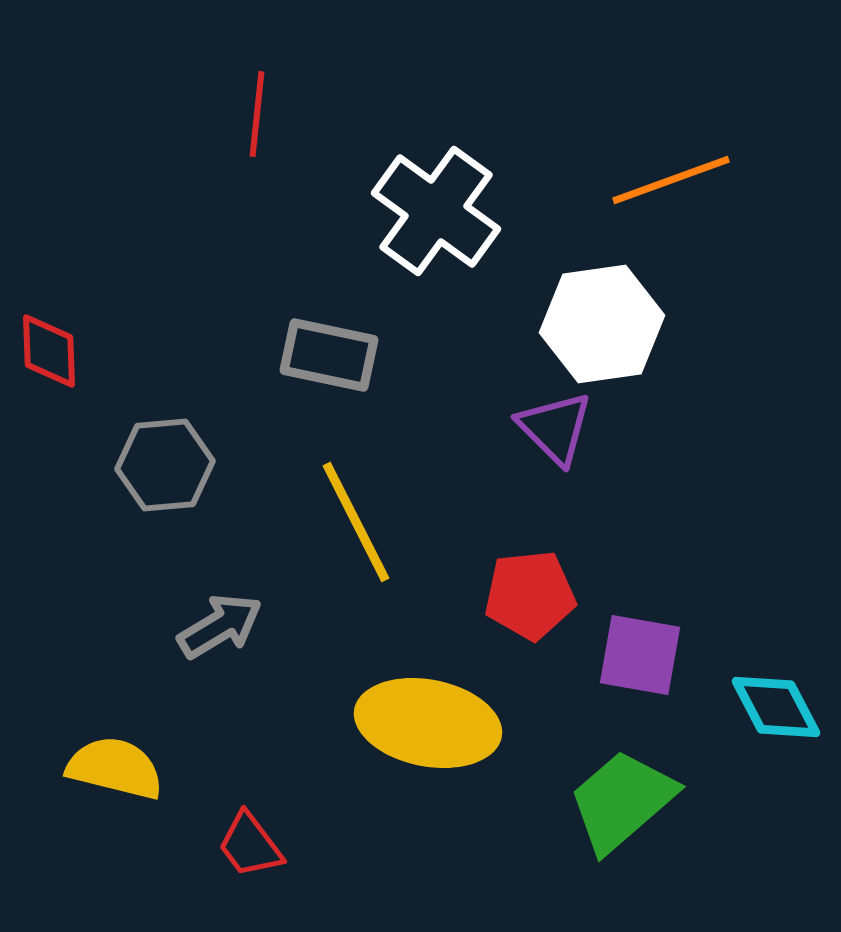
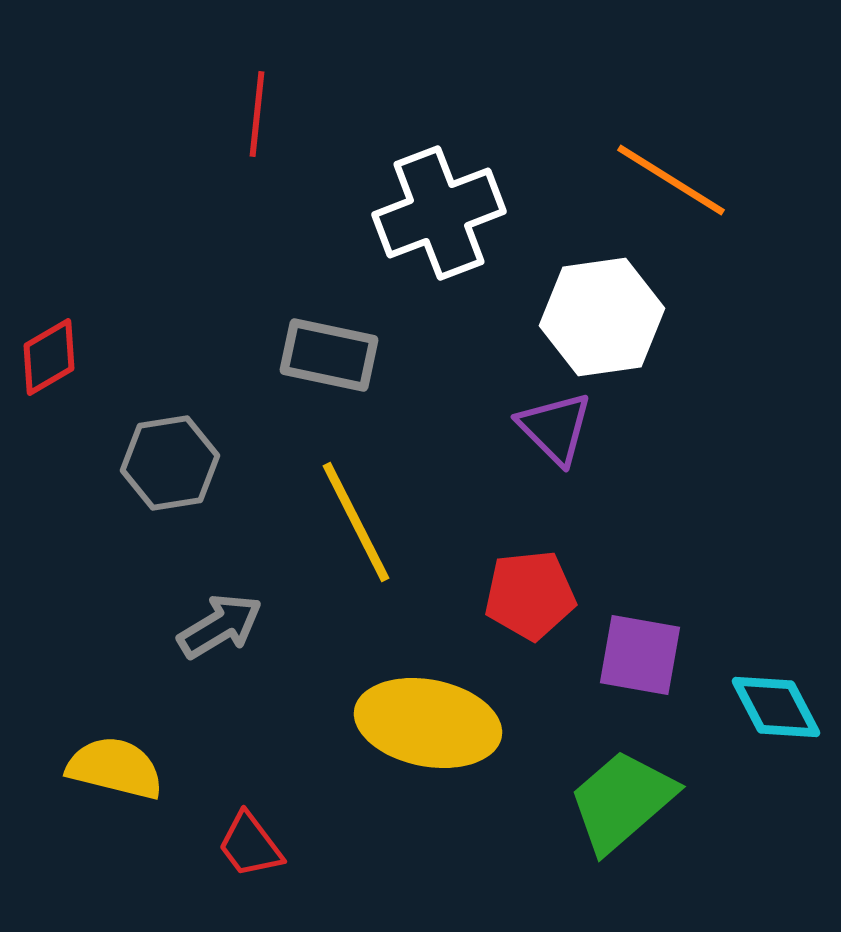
orange line: rotated 52 degrees clockwise
white cross: moved 3 px right, 2 px down; rotated 33 degrees clockwise
white hexagon: moved 7 px up
red diamond: moved 6 px down; rotated 62 degrees clockwise
gray hexagon: moved 5 px right, 2 px up; rotated 4 degrees counterclockwise
